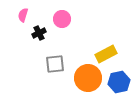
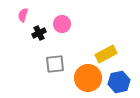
pink circle: moved 5 px down
